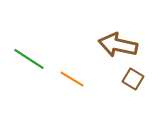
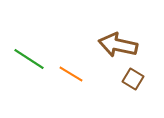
orange line: moved 1 px left, 5 px up
